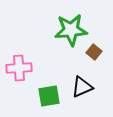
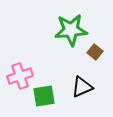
brown square: moved 1 px right
pink cross: moved 1 px right, 8 px down; rotated 15 degrees counterclockwise
green square: moved 5 px left
